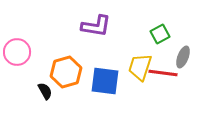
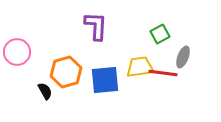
purple L-shape: rotated 96 degrees counterclockwise
yellow trapezoid: rotated 64 degrees clockwise
blue square: moved 1 px up; rotated 12 degrees counterclockwise
